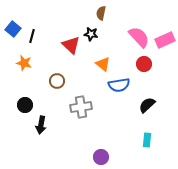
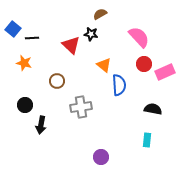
brown semicircle: moved 1 px left, 1 px down; rotated 48 degrees clockwise
black line: moved 2 px down; rotated 72 degrees clockwise
pink rectangle: moved 32 px down
orange triangle: moved 1 px right, 1 px down
blue semicircle: rotated 85 degrees counterclockwise
black semicircle: moved 6 px right, 4 px down; rotated 54 degrees clockwise
